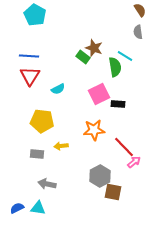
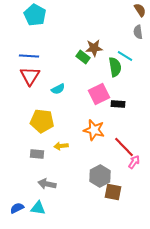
brown star: rotated 24 degrees counterclockwise
orange star: rotated 20 degrees clockwise
pink arrow: rotated 16 degrees counterclockwise
